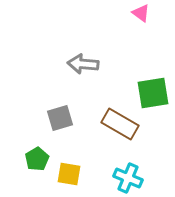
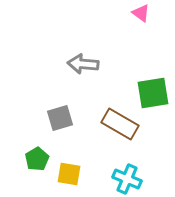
cyan cross: moved 1 px left, 1 px down
